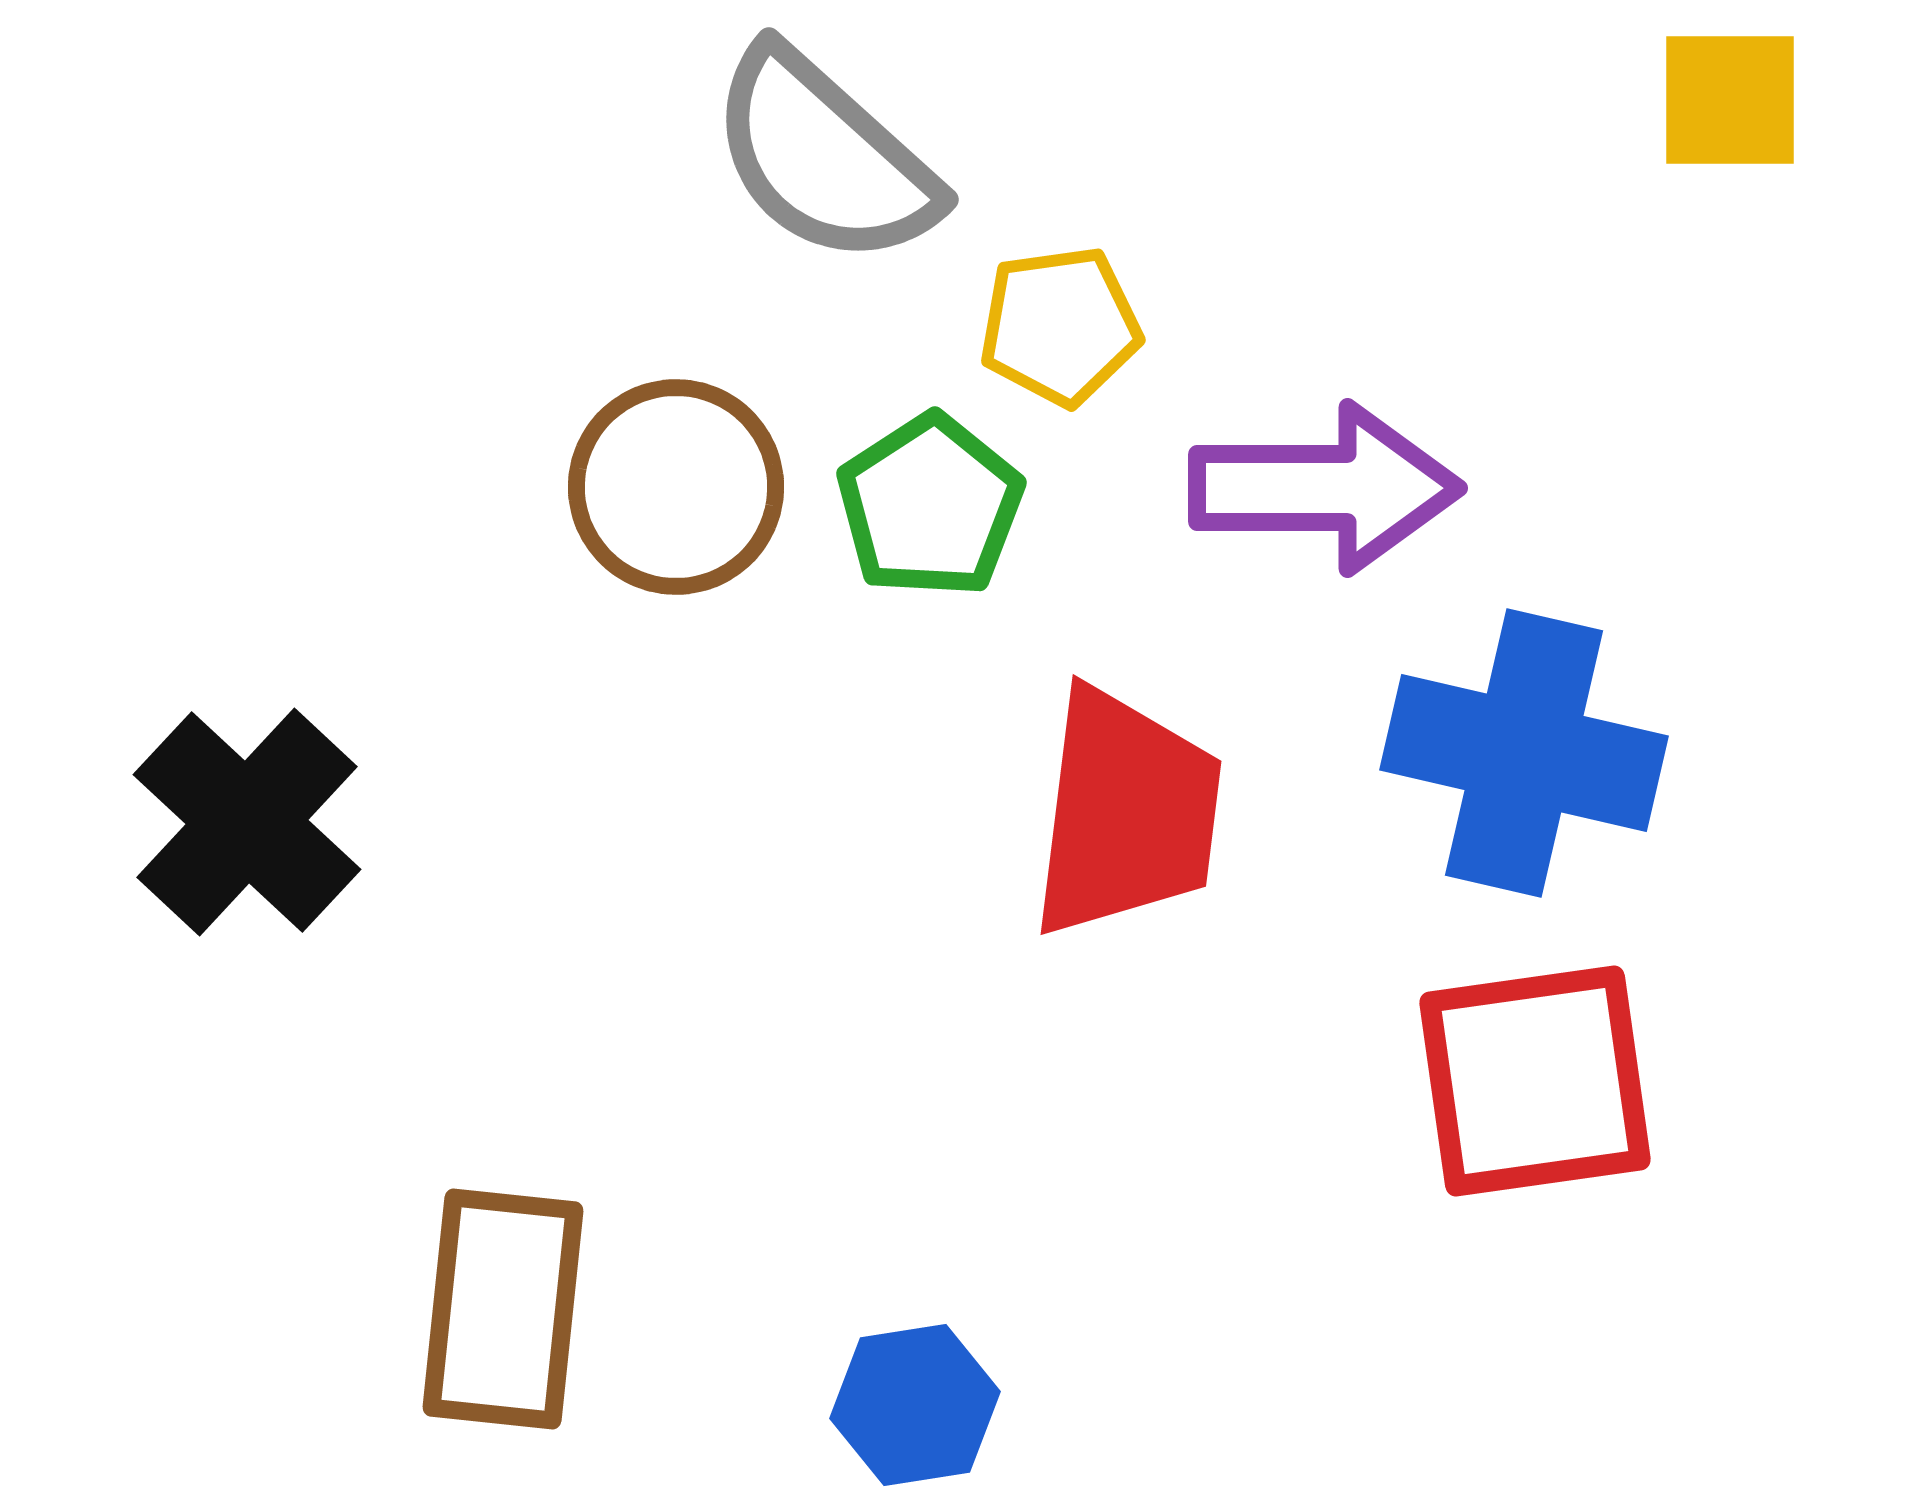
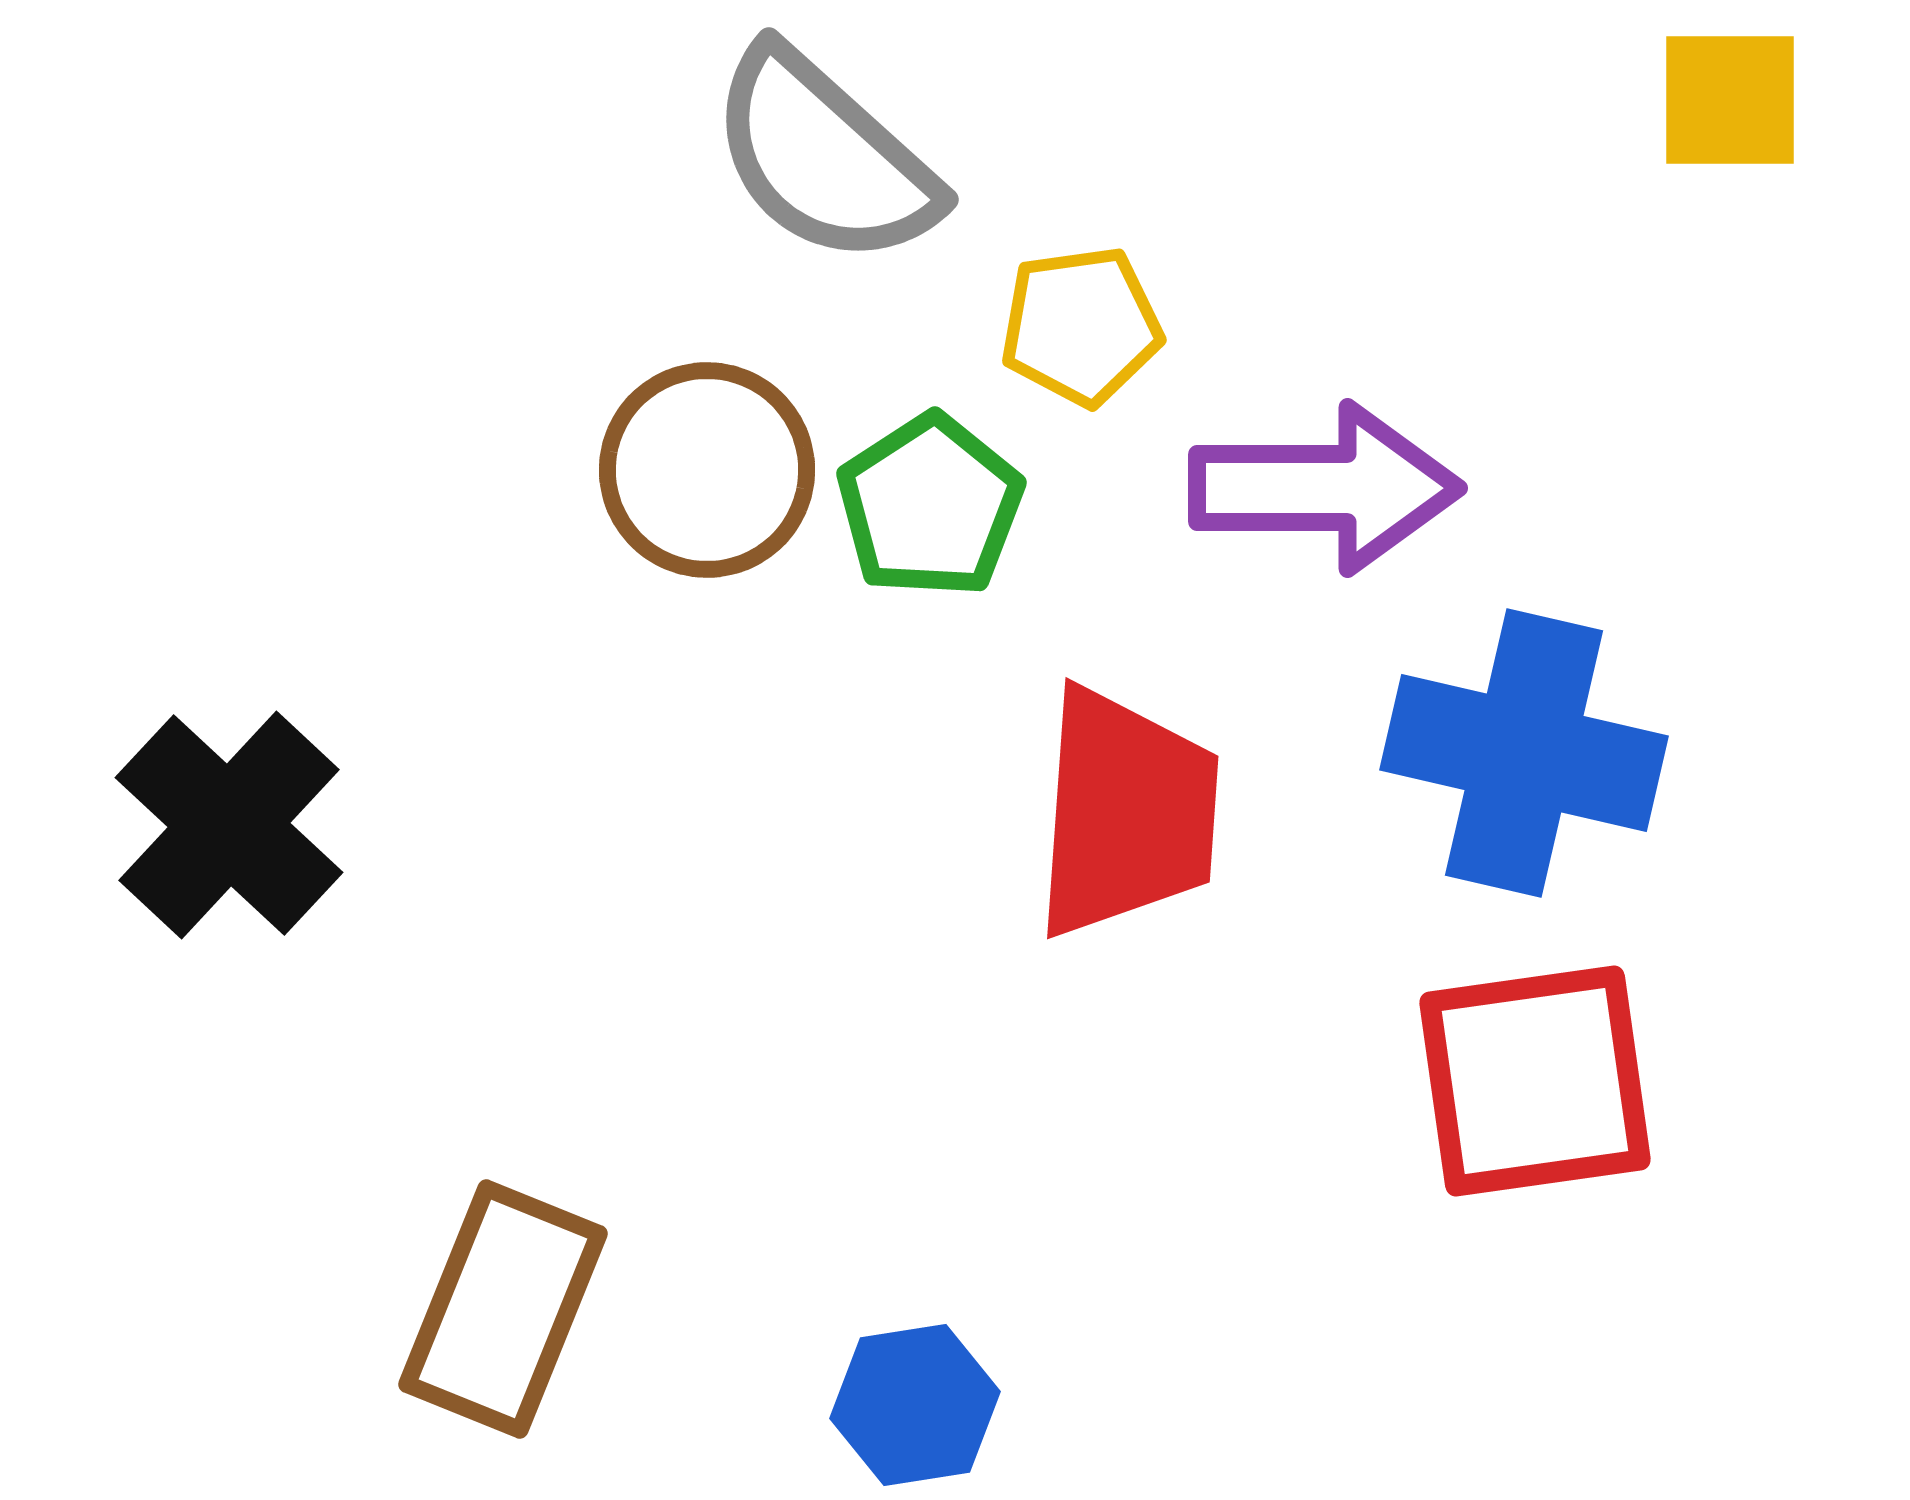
yellow pentagon: moved 21 px right
brown circle: moved 31 px right, 17 px up
red trapezoid: rotated 3 degrees counterclockwise
black cross: moved 18 px left, 3 px down
brown rectangle: rotated 16 degrees clockwise
